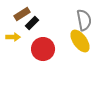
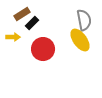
yellow ellipse: moved 1 px up
